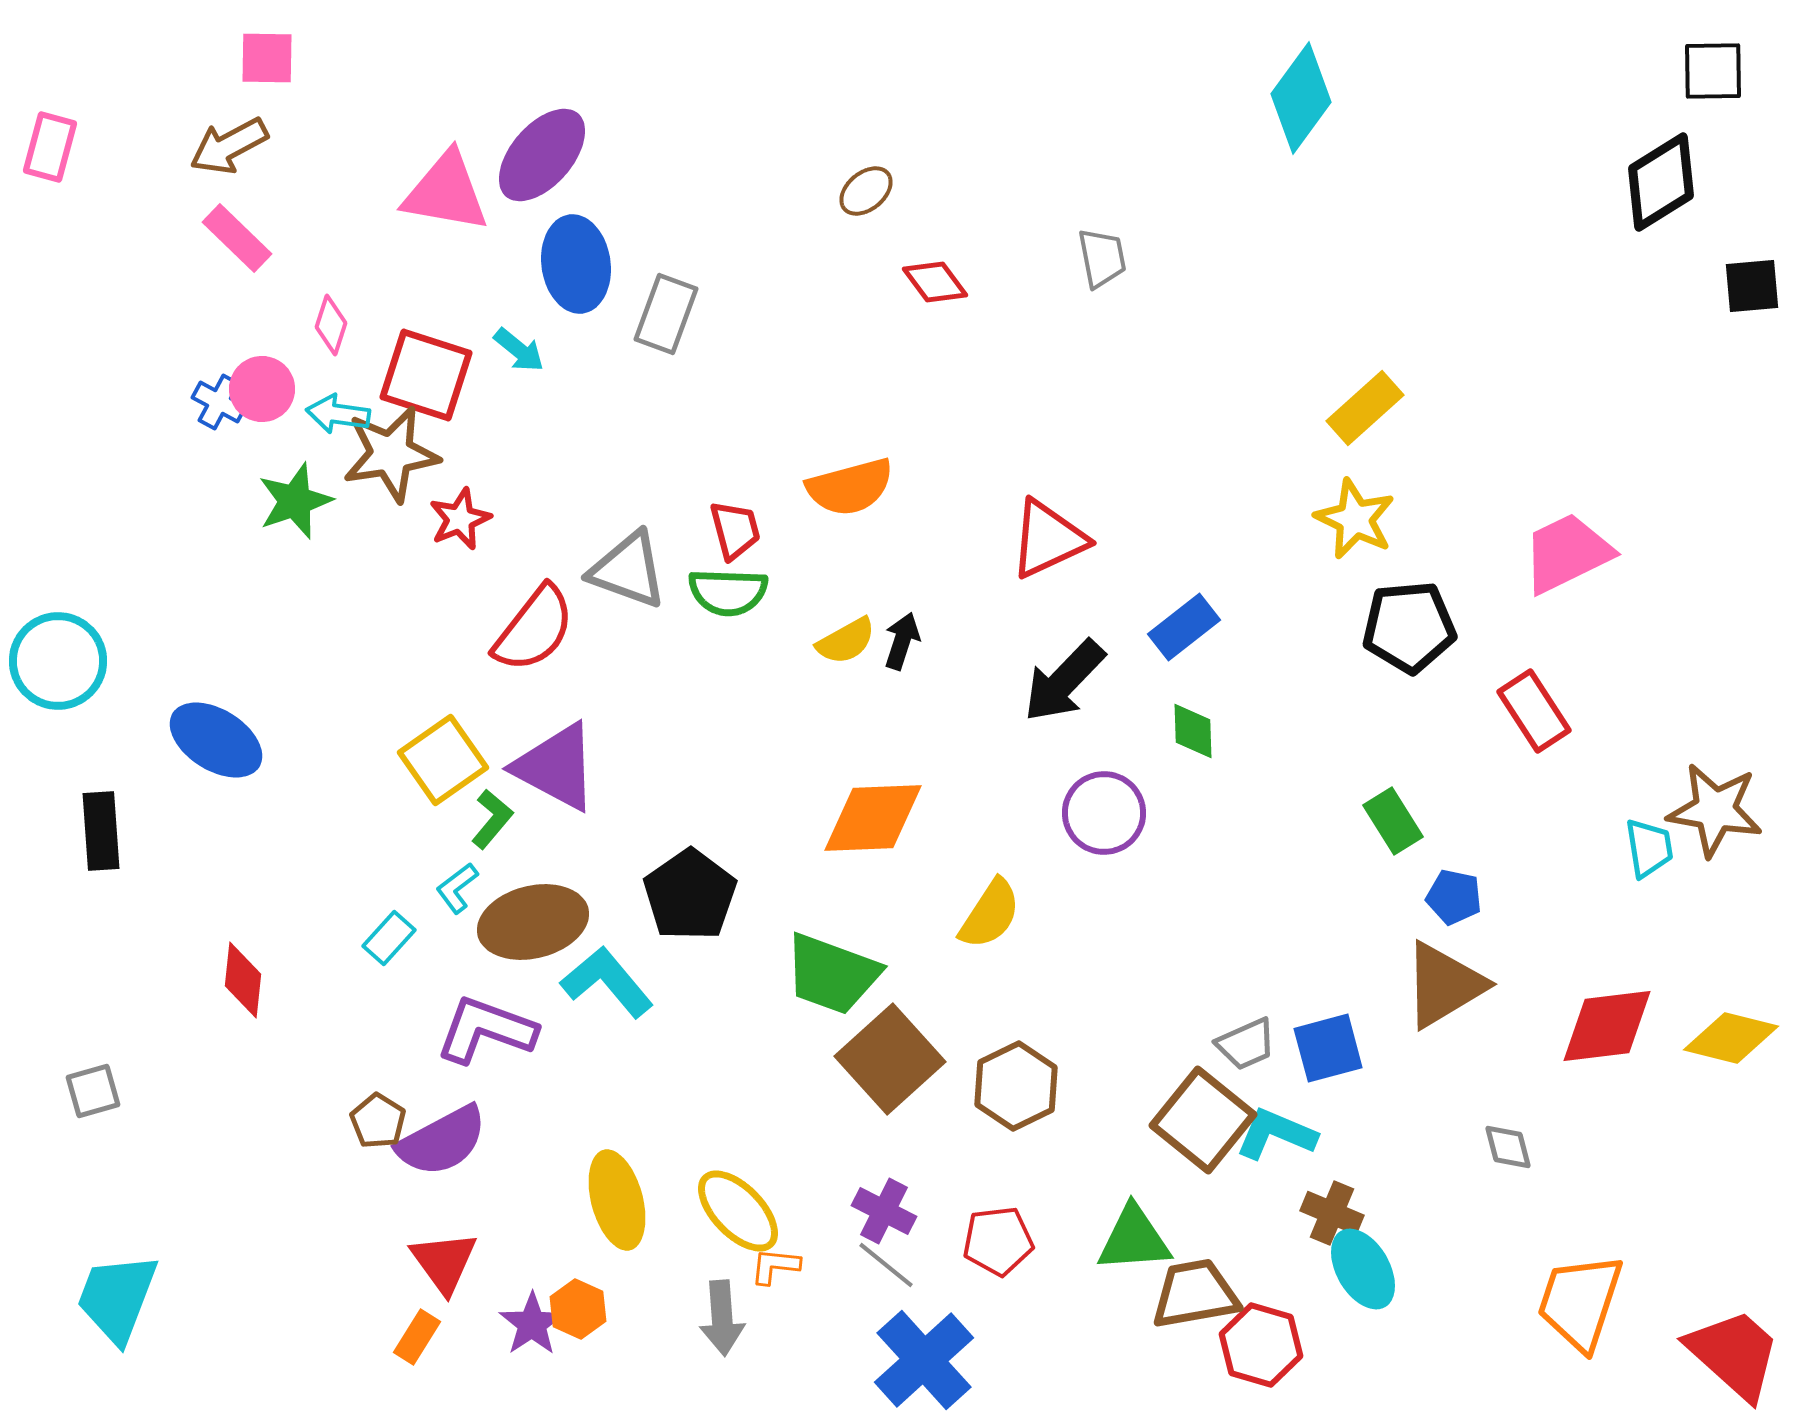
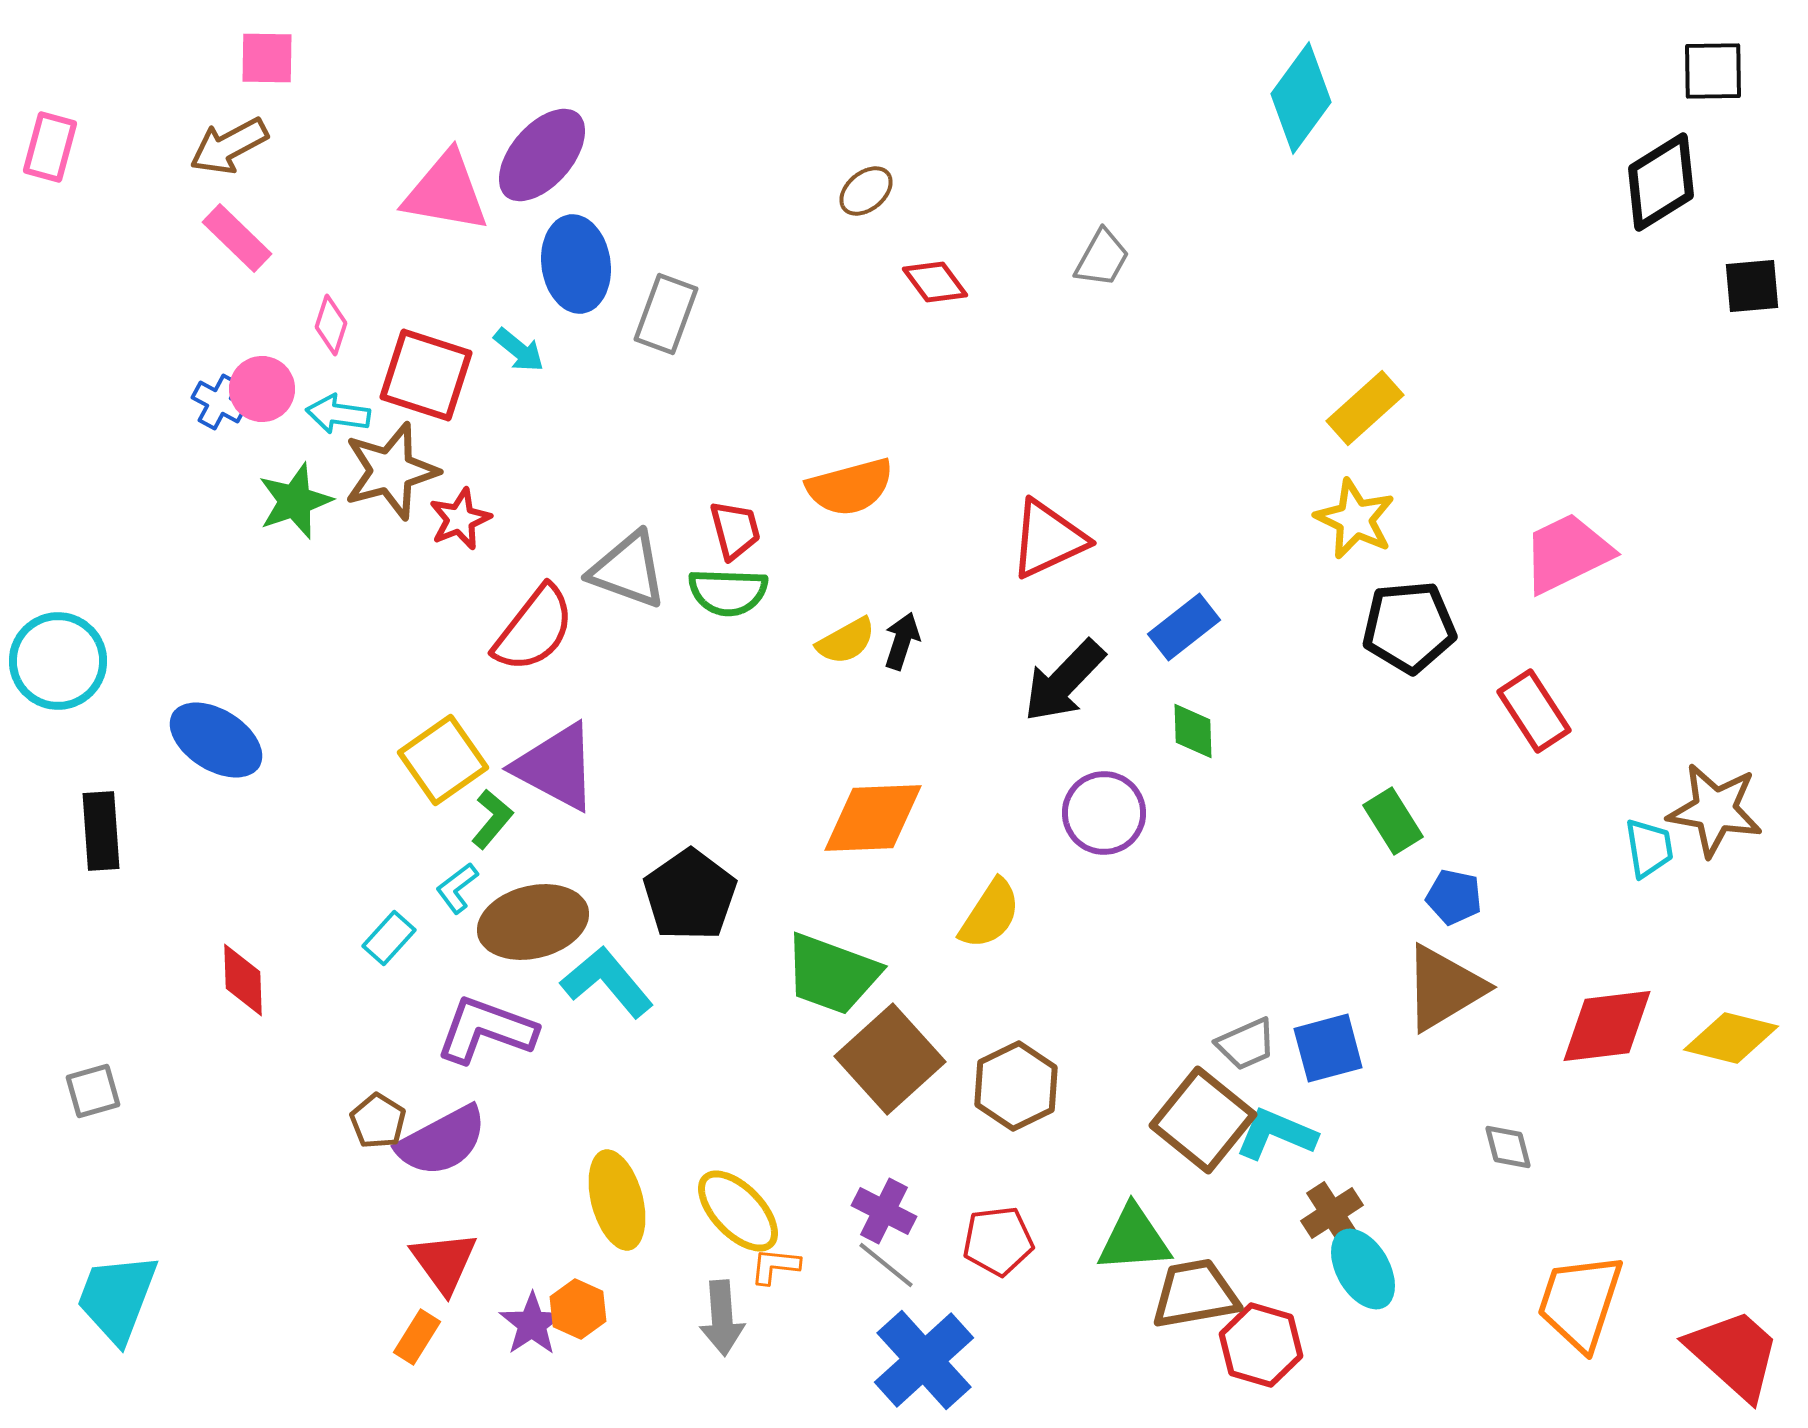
gray trapezoid at (1102, 258): rotated 40 degrees clockwise
brown star at (391, 454): moved 17 px down; rotated 6 degrees counterclockwise
red diamond at (243, 980): rotated 8 degrees counterclockwise
brown triangle at (1444, 985): moved 3 px down
brown cross at (1332, 1213): rotated 34 degrees clockwise
